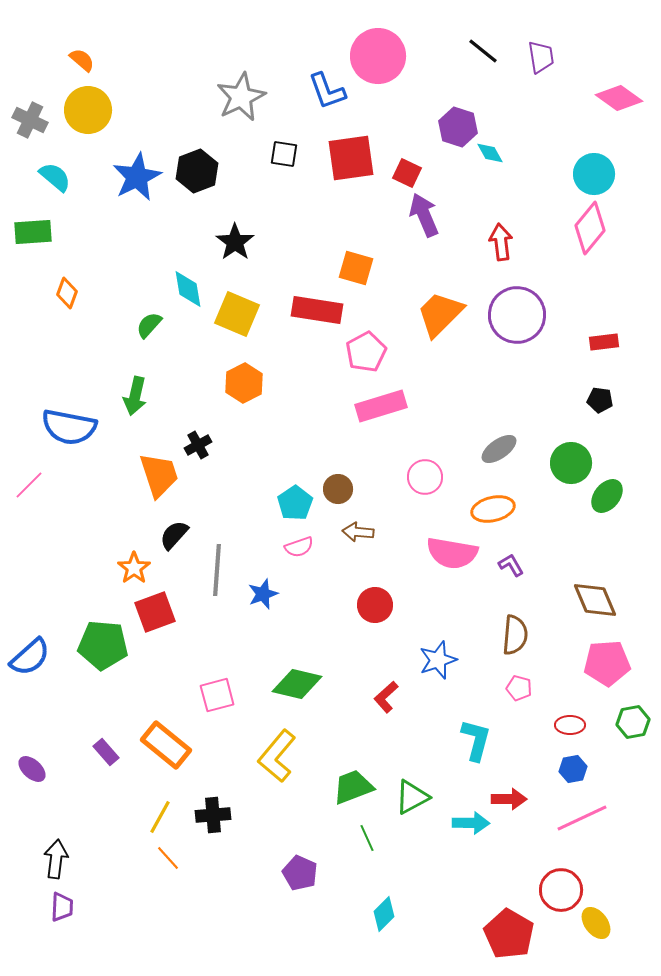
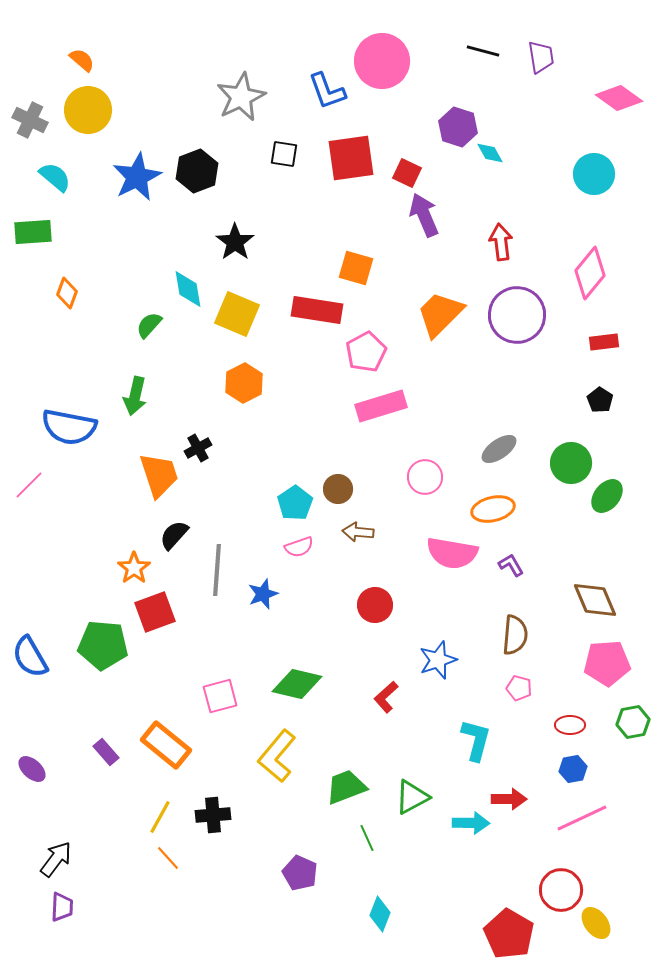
black line at (483, 51): rotated 24 degrees counterclockwise
pink circle at (378, 56): moved 4 px right, 5 px down
pink diamond at (590, 228): moved 45 px down
black pentagon at (600, 400): rotated 25 degrees clockwise
black cross at (198, 445): moved 3 px down
blue semicircle at (30, 657): rotated 102 degrees clockwise
pink square at (217, 695): moved 3 px right, 1 px down
green trapezoid at (353, 787): moved 7 px left
black arrow at (56, 859): rotated 30 degrees clockwise
cyan diamond at (384, 914): moved 4 px left; rotated 24 degrees counterclockwise
